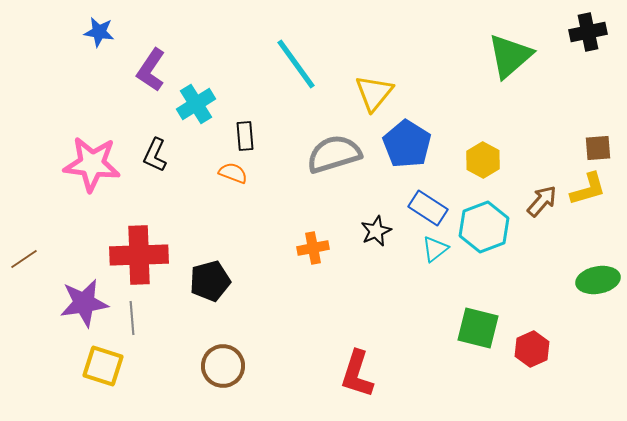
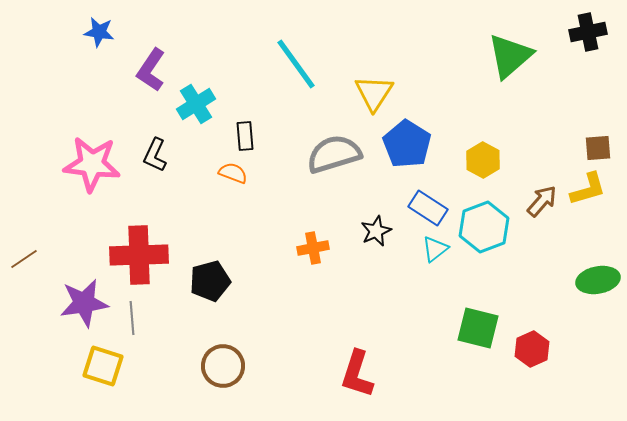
yellow triangle: rotated 6 degrees counterclockwise
